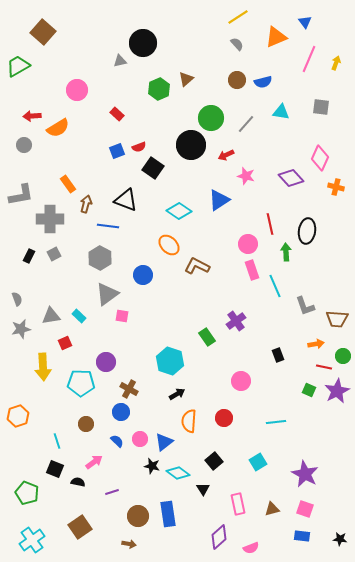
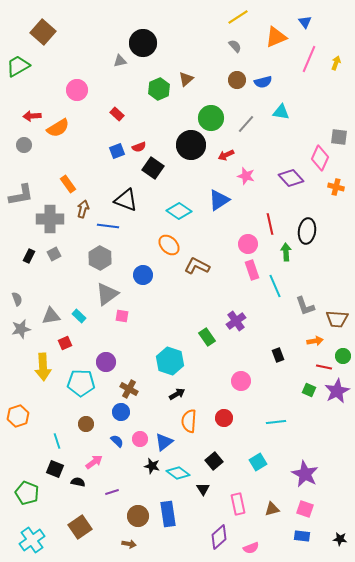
gray semicircle at (237, 44): moved 2 px left, 2 px down
gray square at (321, 107): moved 18 px right, 30 px down
brown arrow at (86, 204): moved 3 px left, 5 px down
orange arrow at (316, 344): moved 1 px left, 3 px up
